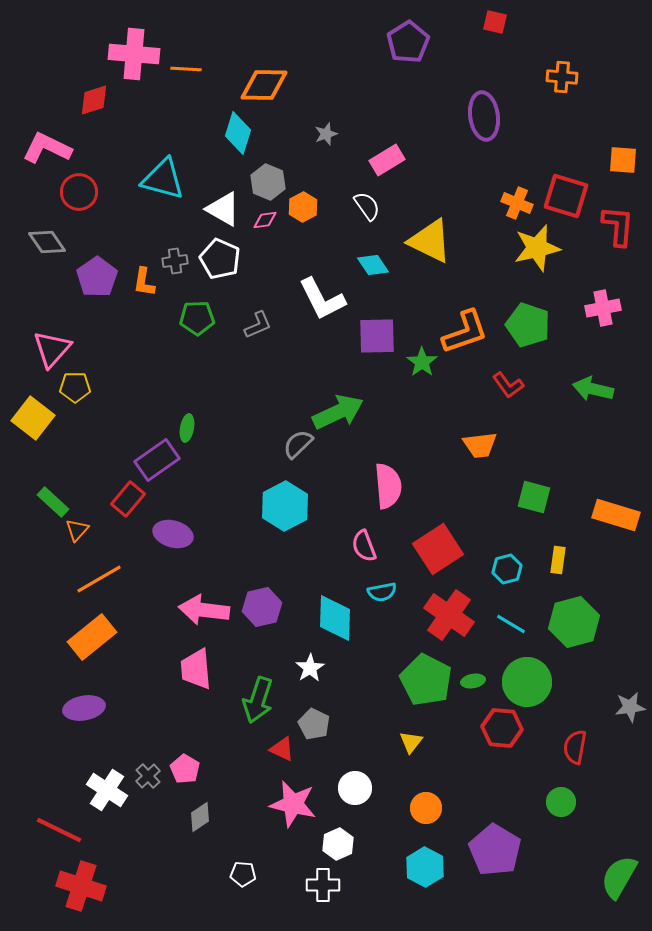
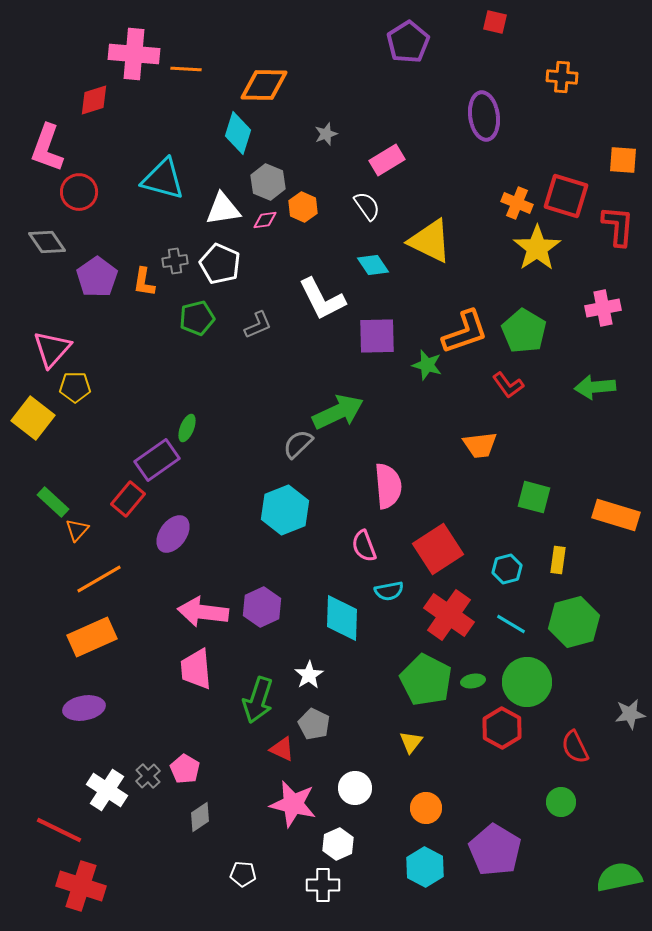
pink L-shape at (47, 148): rotated 96 degrees counterclockwise
orange hexagon at (303, 207): rotated 8 degrees counterclockwise
white triangle at (223, 209): rotated 39 degrees counterclockwise
yellow star at (537, 248): rotated 21 degrees counterclockwise
white pentagon at (220, 259): moved 5 px down
green pentagon at (197, 318): rotated 12 degrees counterclockwise
green pentagon at (528, 325): moved 4 px left, 6 px down; rotated 12 degrees clockwise
green star at (422, 362): moved 5 px right, 3 px down; rotated 20 degrees counterclockwise
green arrow at (593, 389): moved 2 px right, 2 px up; rotated 18 degrees counterclockwise
green ellipse at (187, 428): rotated 12 degrees clockwise
cyan hexagon at (285, 506): moved 4 px down; rotated 6 degrees clockwise
purple ellipse at (173, 534): rotated 69 degrees counterclockwise
cyan semicircle at (382, 592): moved 7 px right, 1 px up
purple hexagon at (262, 607): rotated 12 degrees counterclockwise
pink arrow at (204, 610): moved 1 px left, 2 px down
cyan diamond at (335, 618): moved 7 px right
orange rectangle at (92, 637): rotated 15 degrees clockwise
white star at (310, 668): moved 1 px left, 7 px down
gray star at (630, 707): moved 7 px down
red hexagon at (502, 728): rotated 24 degrees clockwise
red semicircle at (575, 747): rotated 36 degrees counterclockwise
green semicircle at (619, 877): rotated 48 degrees clockwise
